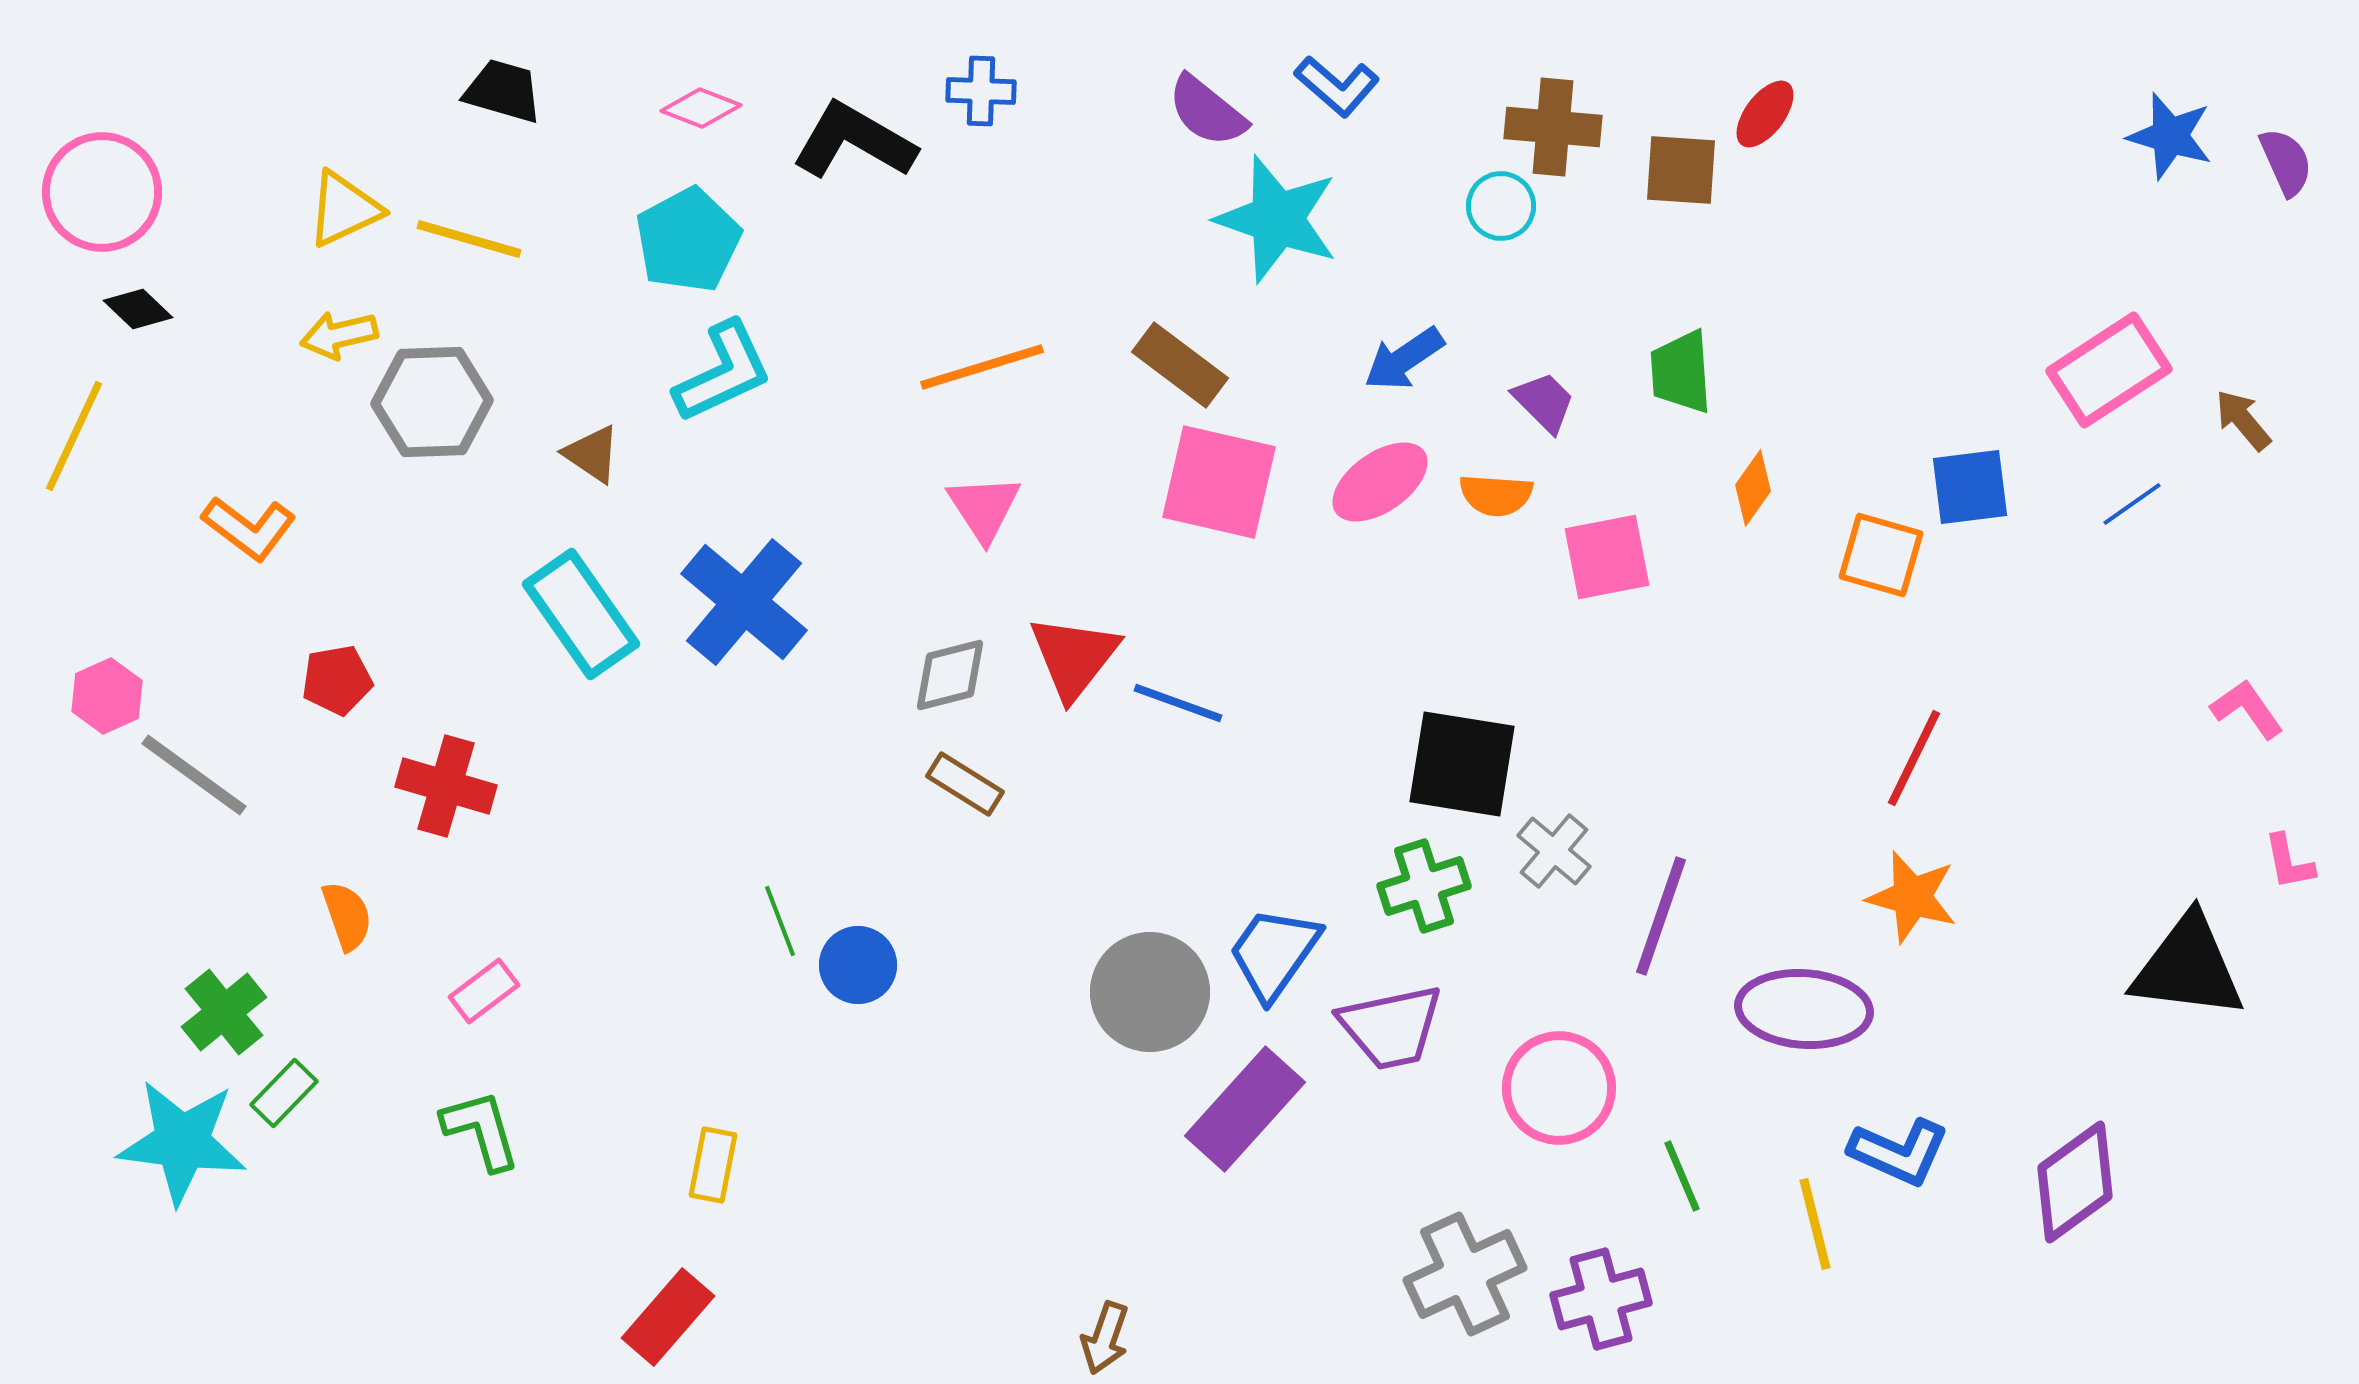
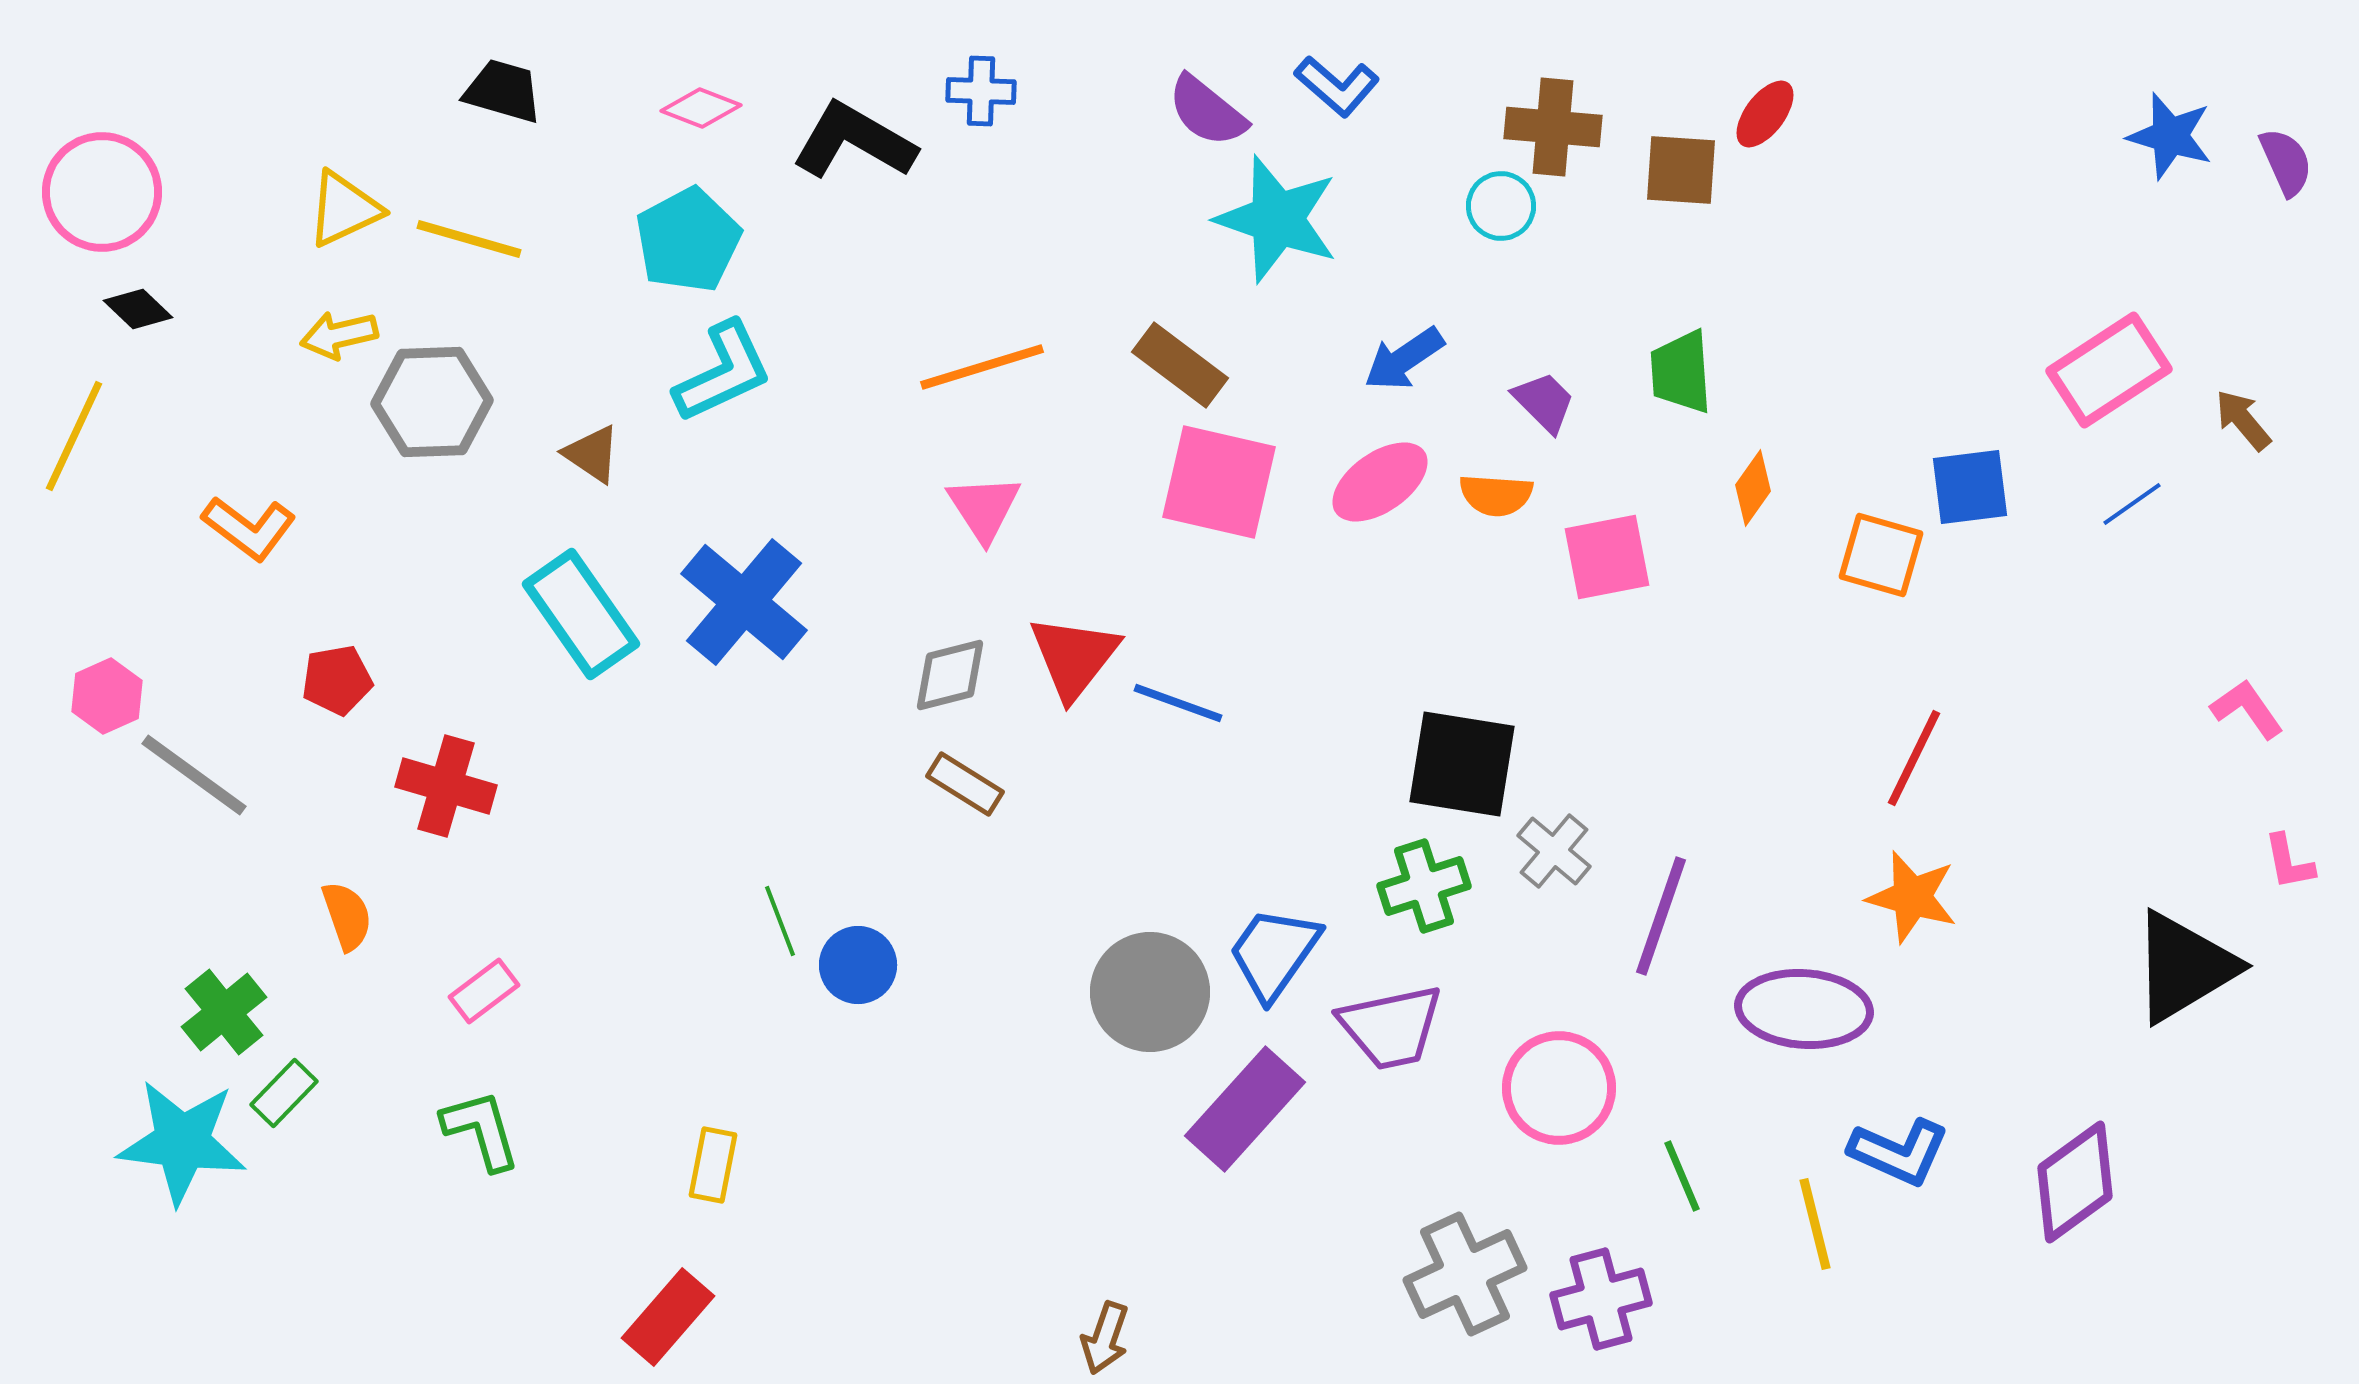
black triangle at (2188, 967): moved 4 px left; rotated 38 degrees counterclockwise
